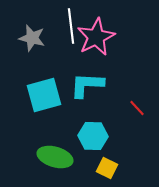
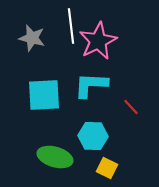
pink star: moved 2 px right, 4 px down
cyan L-shape: moved 4 px right
cyan square: rotated 12 degrees clockwise
red line: moved 6 px left, 1 px up
